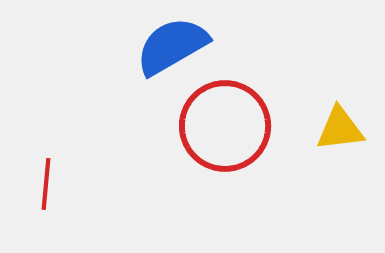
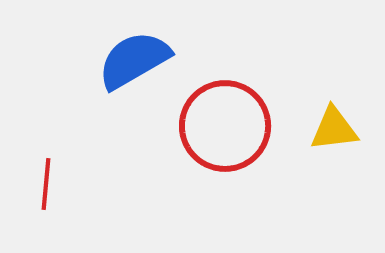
blue semicircle: moved 38 px left, 14 px down
yellow triangle: moved 6 px left
